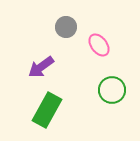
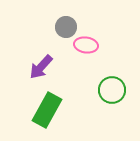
pink ellipse: moved 13 px left; rotated 45 degrees counterclockwise
purple arrow: rotated 12 degrees counterclockwise
